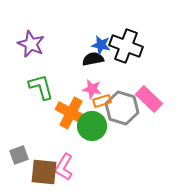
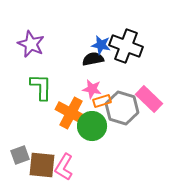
green L-shape: rotated 16 degrees clockwise
gray square: moved 1 px right
brown square: moved 2 px left, 7 px up
